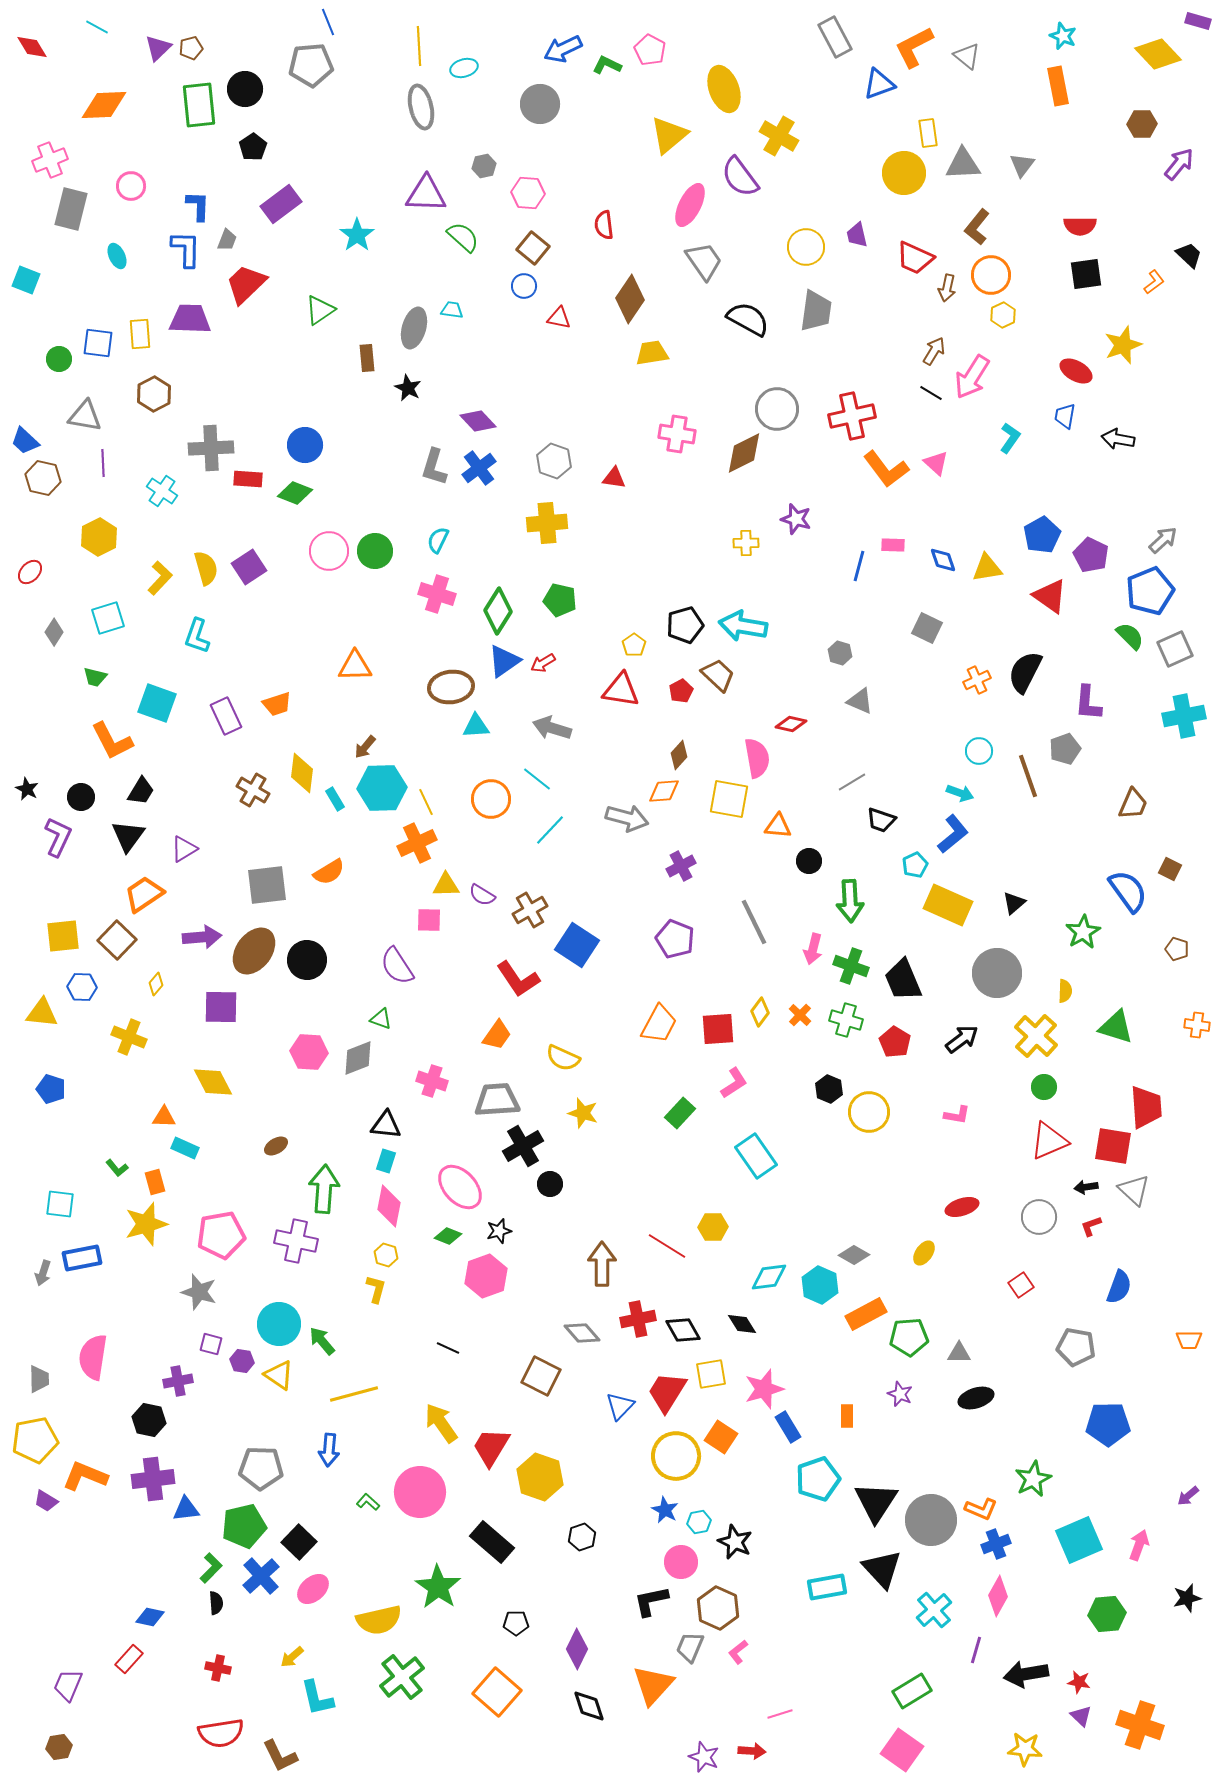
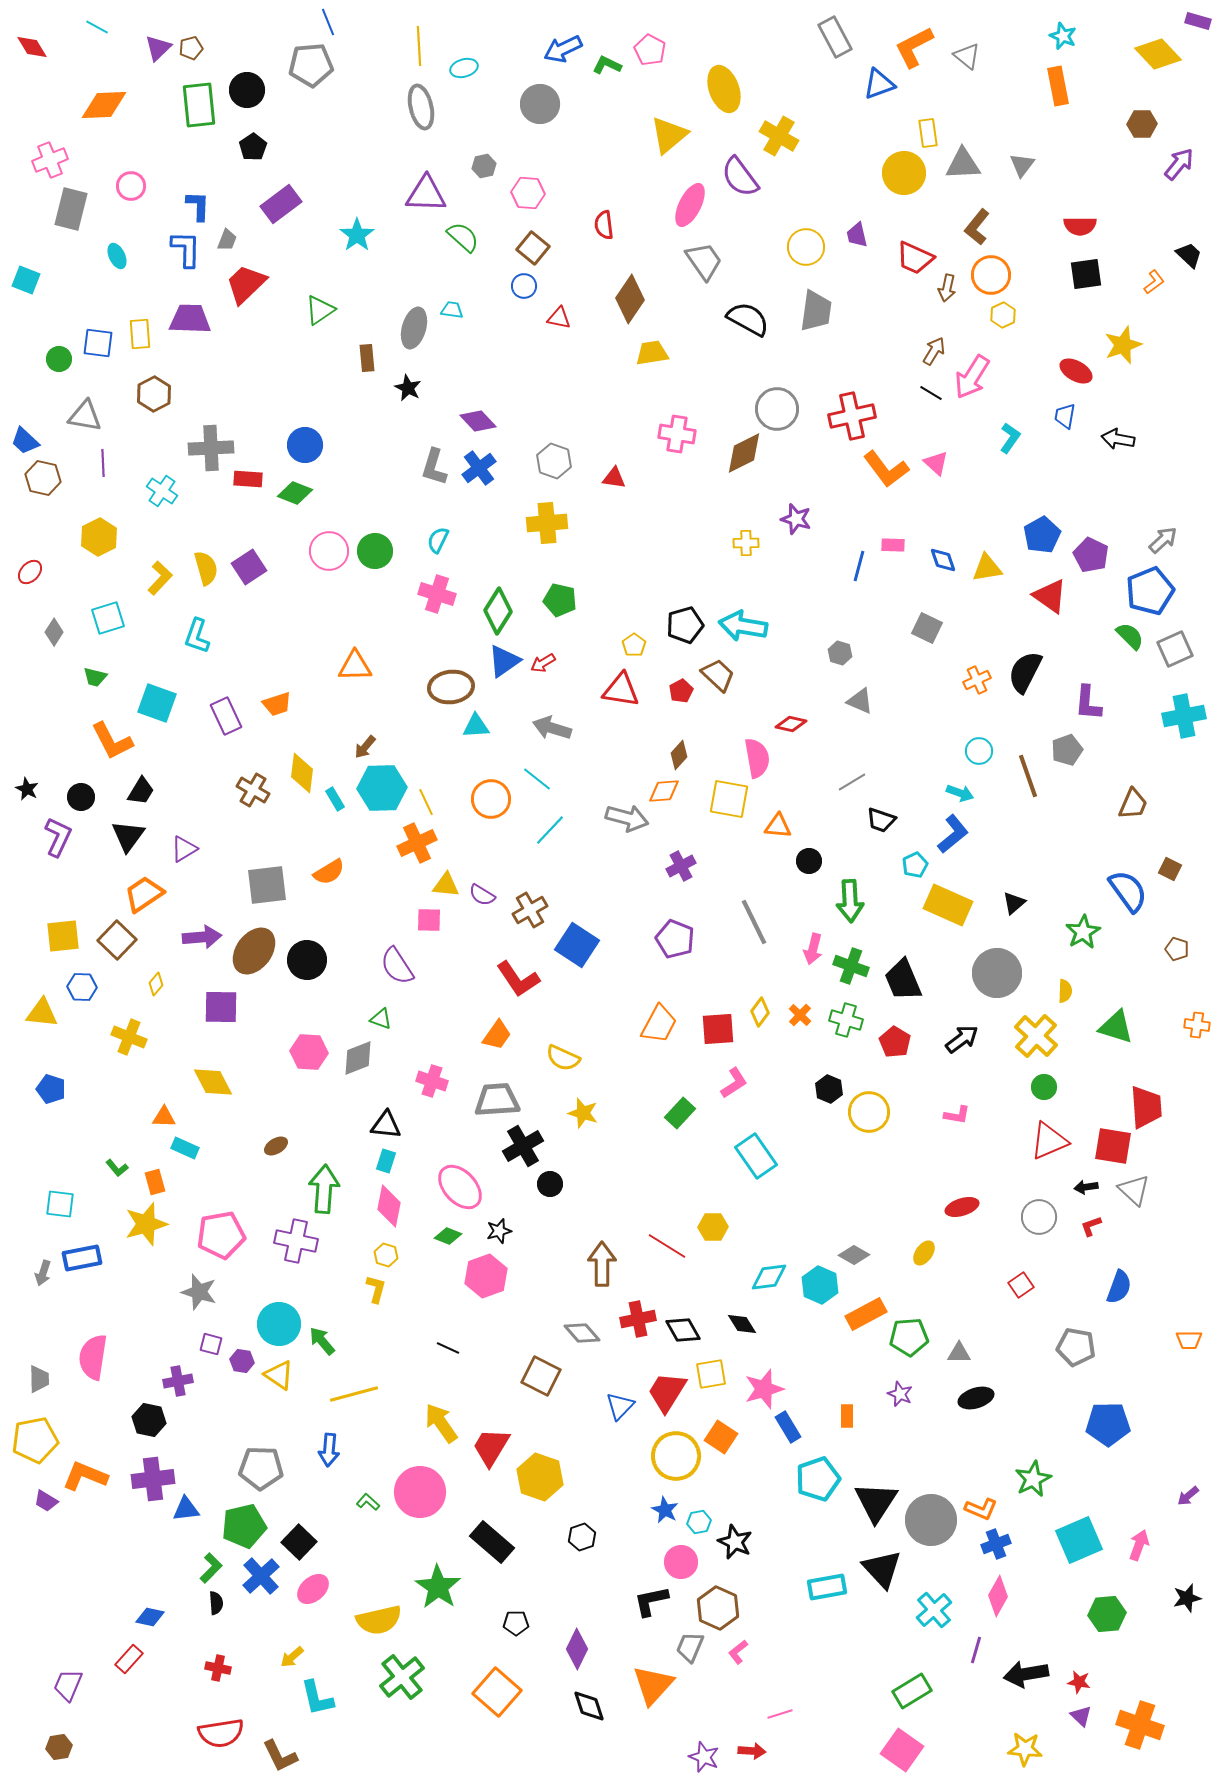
black circle at (245, 89): moved 2 px right, 1 px down
gray pentagon at (1065, 749): moved 2 px right, 1 px down
yellow triangle at (446, 885): rotated 8 degrees clockwise
